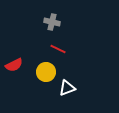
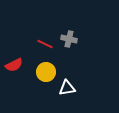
gray cross: moved 17 px right, 17 px down
red line: moved 13 px left, 5 px up
white triangle: rotated 12 degrees clockwise
